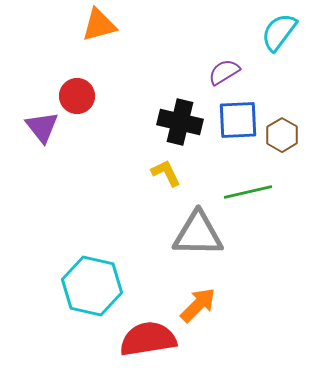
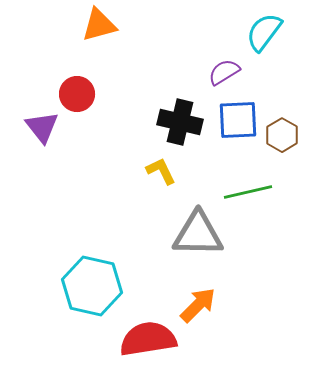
cyan semicircle: moved 15 px left
red circle: moved 2 px up
yellow L-shape: moved 5 px left, 2 px up
